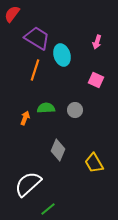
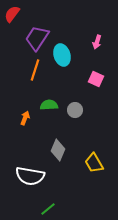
purple trapezoid: rotated 88 degrees counterclockwise
pink square: moved 1 px up
green semicircle: moved 3 px right, 3 px up
white semicircle: moved 2 px right, 8 px up; rotated 128 degrees counterclockwise
